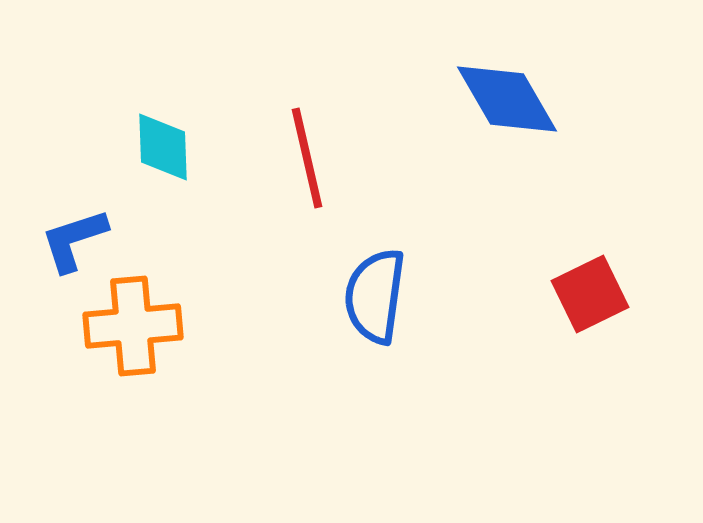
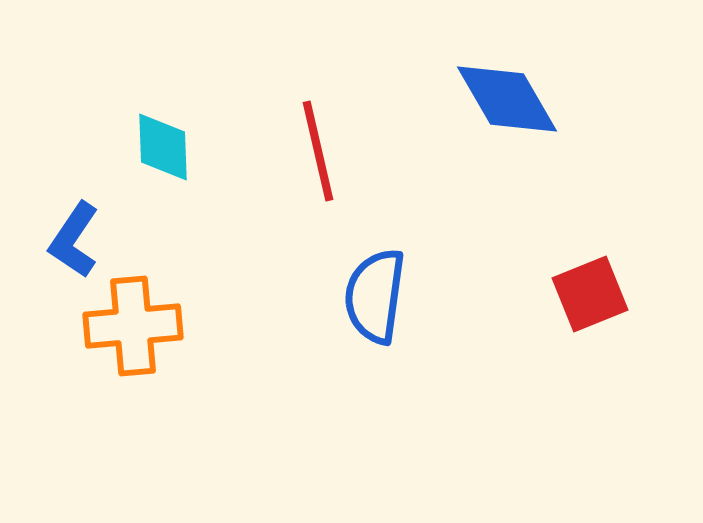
red line: moved 11 px right, 7 px up
blue L-shape: rotated 38 degrees counterclockwise
red square: rotated 4 degrees clockwise
